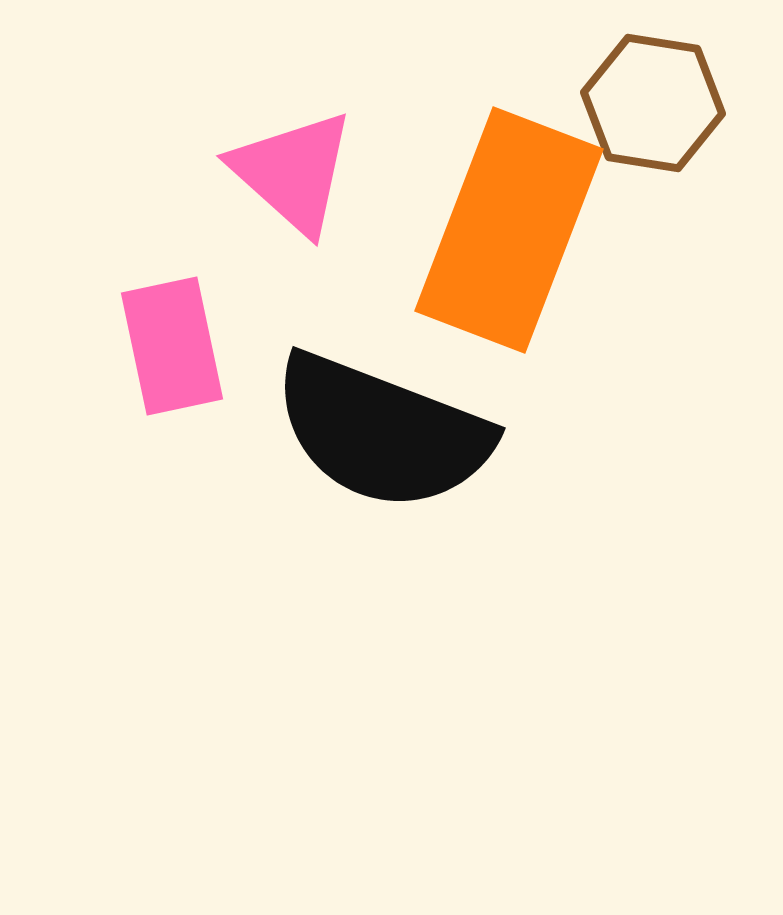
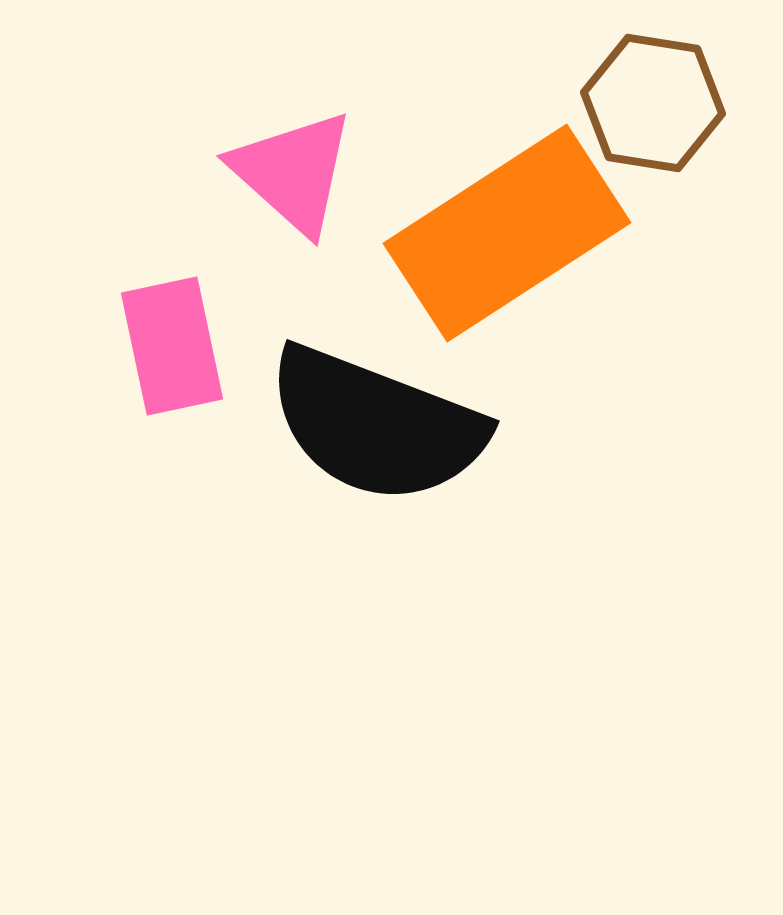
orange rectangle: moved 2 px left, 3 px down; rotated 36 degrees clockwise
black semicircle: moved 6 px left, 7 px up
